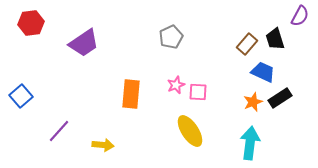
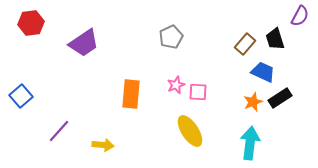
brown rectangle: moved 2 px left
